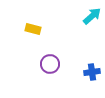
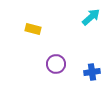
cyan arrow: moved 1 px left, 1 px down
purple circle: moved 6 px right
